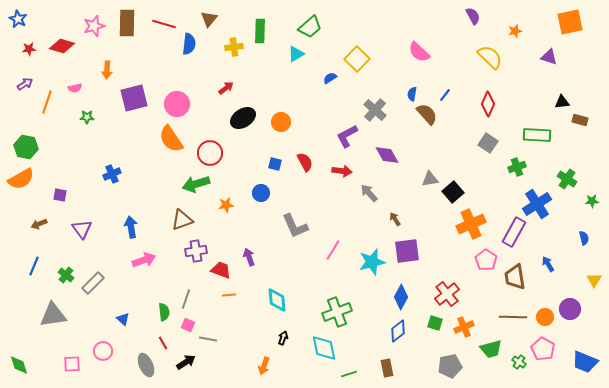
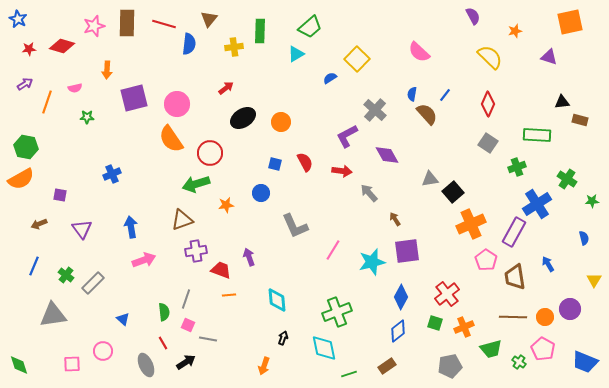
brown rectangle at (387, 368): moved 2 px up; rotated 66 degrees clockwise
